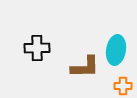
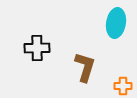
cyan ellipse: moved 27 px up
brown L-shape: rotated 72 degrees counterclockwise
